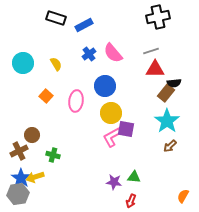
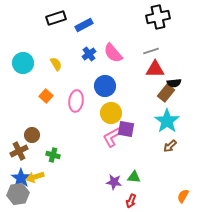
black rectangle: rotated 36 degrees counterclockwise
